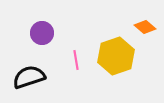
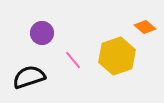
yellow hexagon: moved 1 px right
pink line: moved 3 px left; rotated 30 degrees counterclockwise
